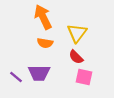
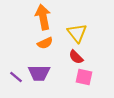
orange arrow: rotated 15 degrees clockwise
yellow triangle: rotated 15 degrees counterclockwise
orange semicircle: rotated 35 degrees counterclockwise
